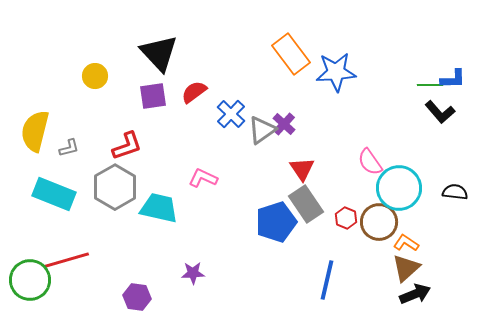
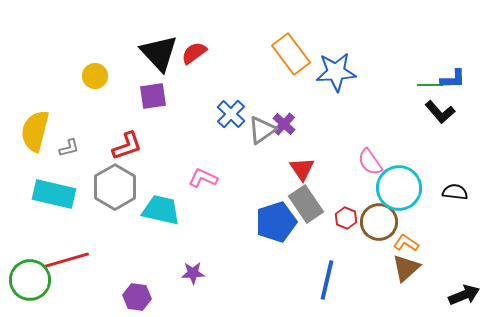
red semicircle: moved 39 px up
cyan rectangle: rotated 9 degrees counterclockwise
cyan trapezoid: moved 2 px right, 2 px down
black arrow: moved 49 px right, 1 px down
